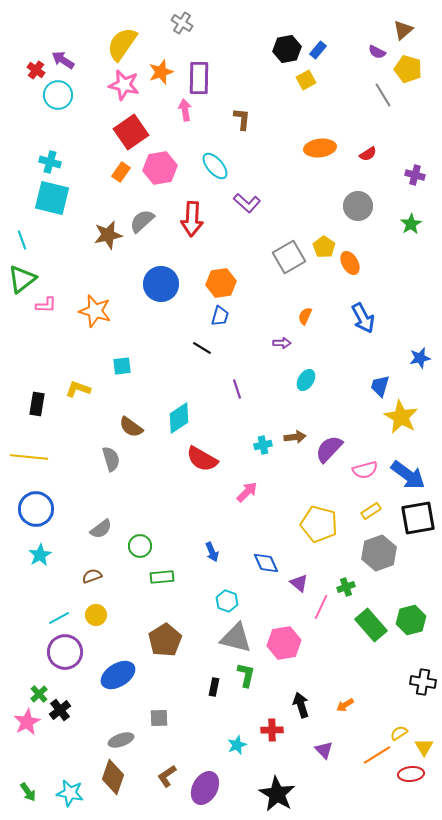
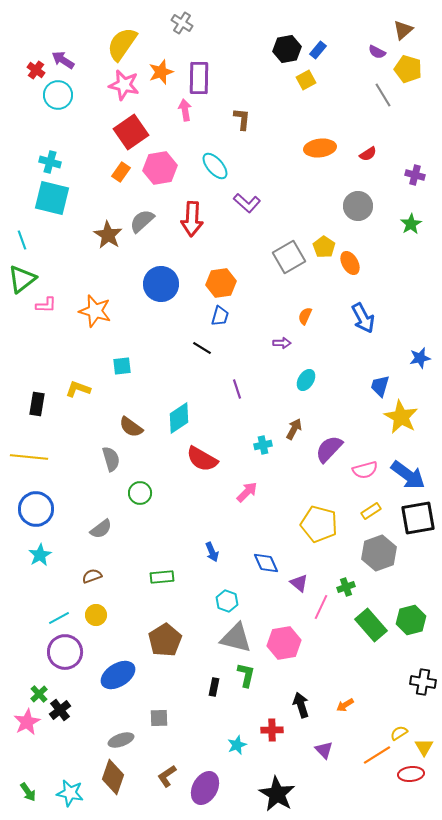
brown star at (108, 235): rotated 28 degrees counterclockwise
brown arrow at (295, 437): moved 1 px left, 8 px up; rotated 55 degrees counterclockwise
green circle at (140, 546): moved 53 px up
